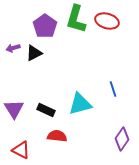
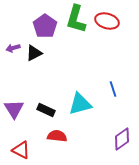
purple diamond: rotated 20 degrees clockwise
